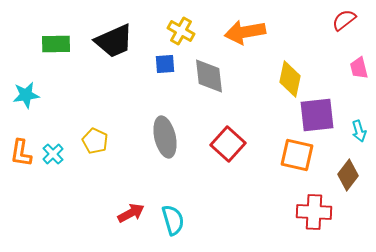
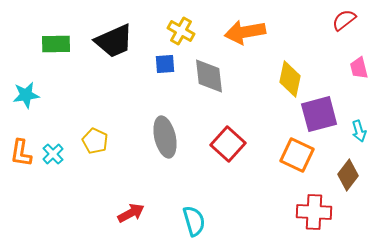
purple square: moved 2 px right, 1 px up; rotated 9 degrees counterclockwise
orange square: rotated 12 degrees clockwise
cyan semicircle: moved 21 px right, 1 px down
